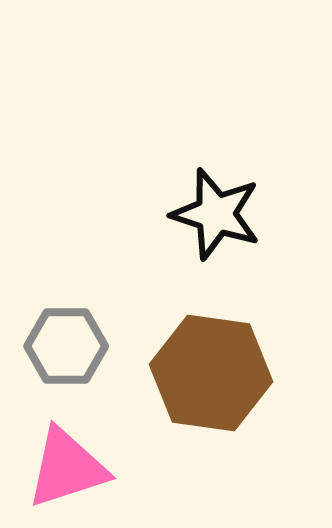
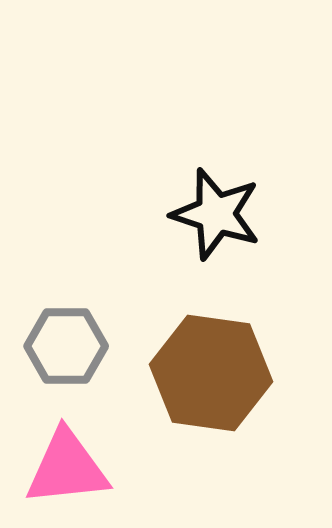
pink triangle: rotated 12 degrees clockwise
